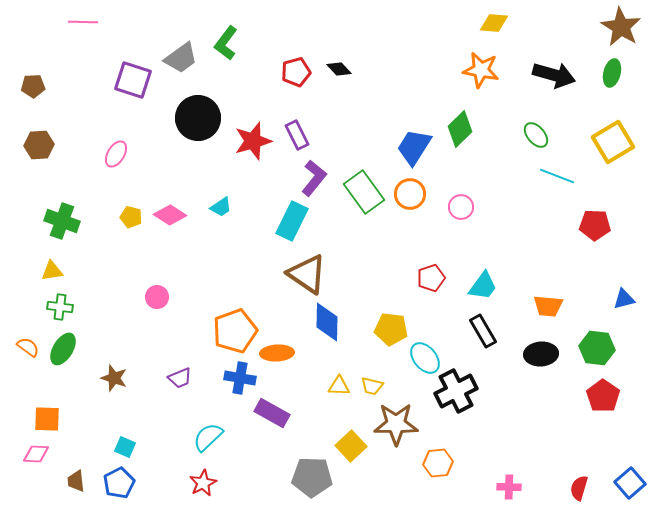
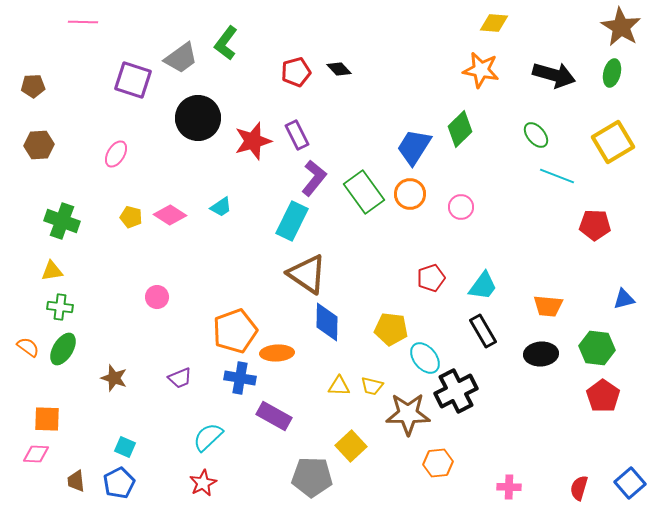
purple rectangle at (272, 413): moved 2 px right, 3 px down
brown star at (396, 424): moved 12 px right, 10 px up
